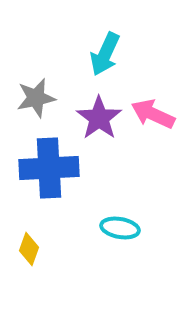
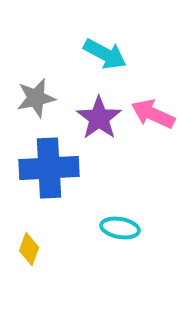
cyan arrow: rotated 87 degrees counterclockwise
